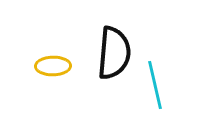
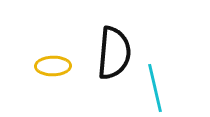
cyan line: moved 3 px down
